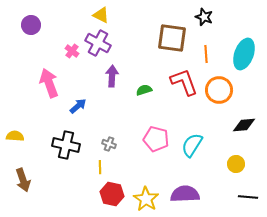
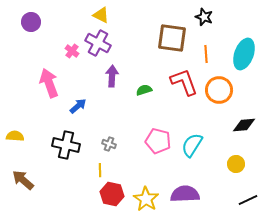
purple circle: moved 3 px up
pink pentagon: moved 2 px right, 2 px down
yellow line: moved 3 px down
brown arrow: rotated 150 degrees clockwise
black line: moved 3 px down; rotated 30 degrees counterclockwise
